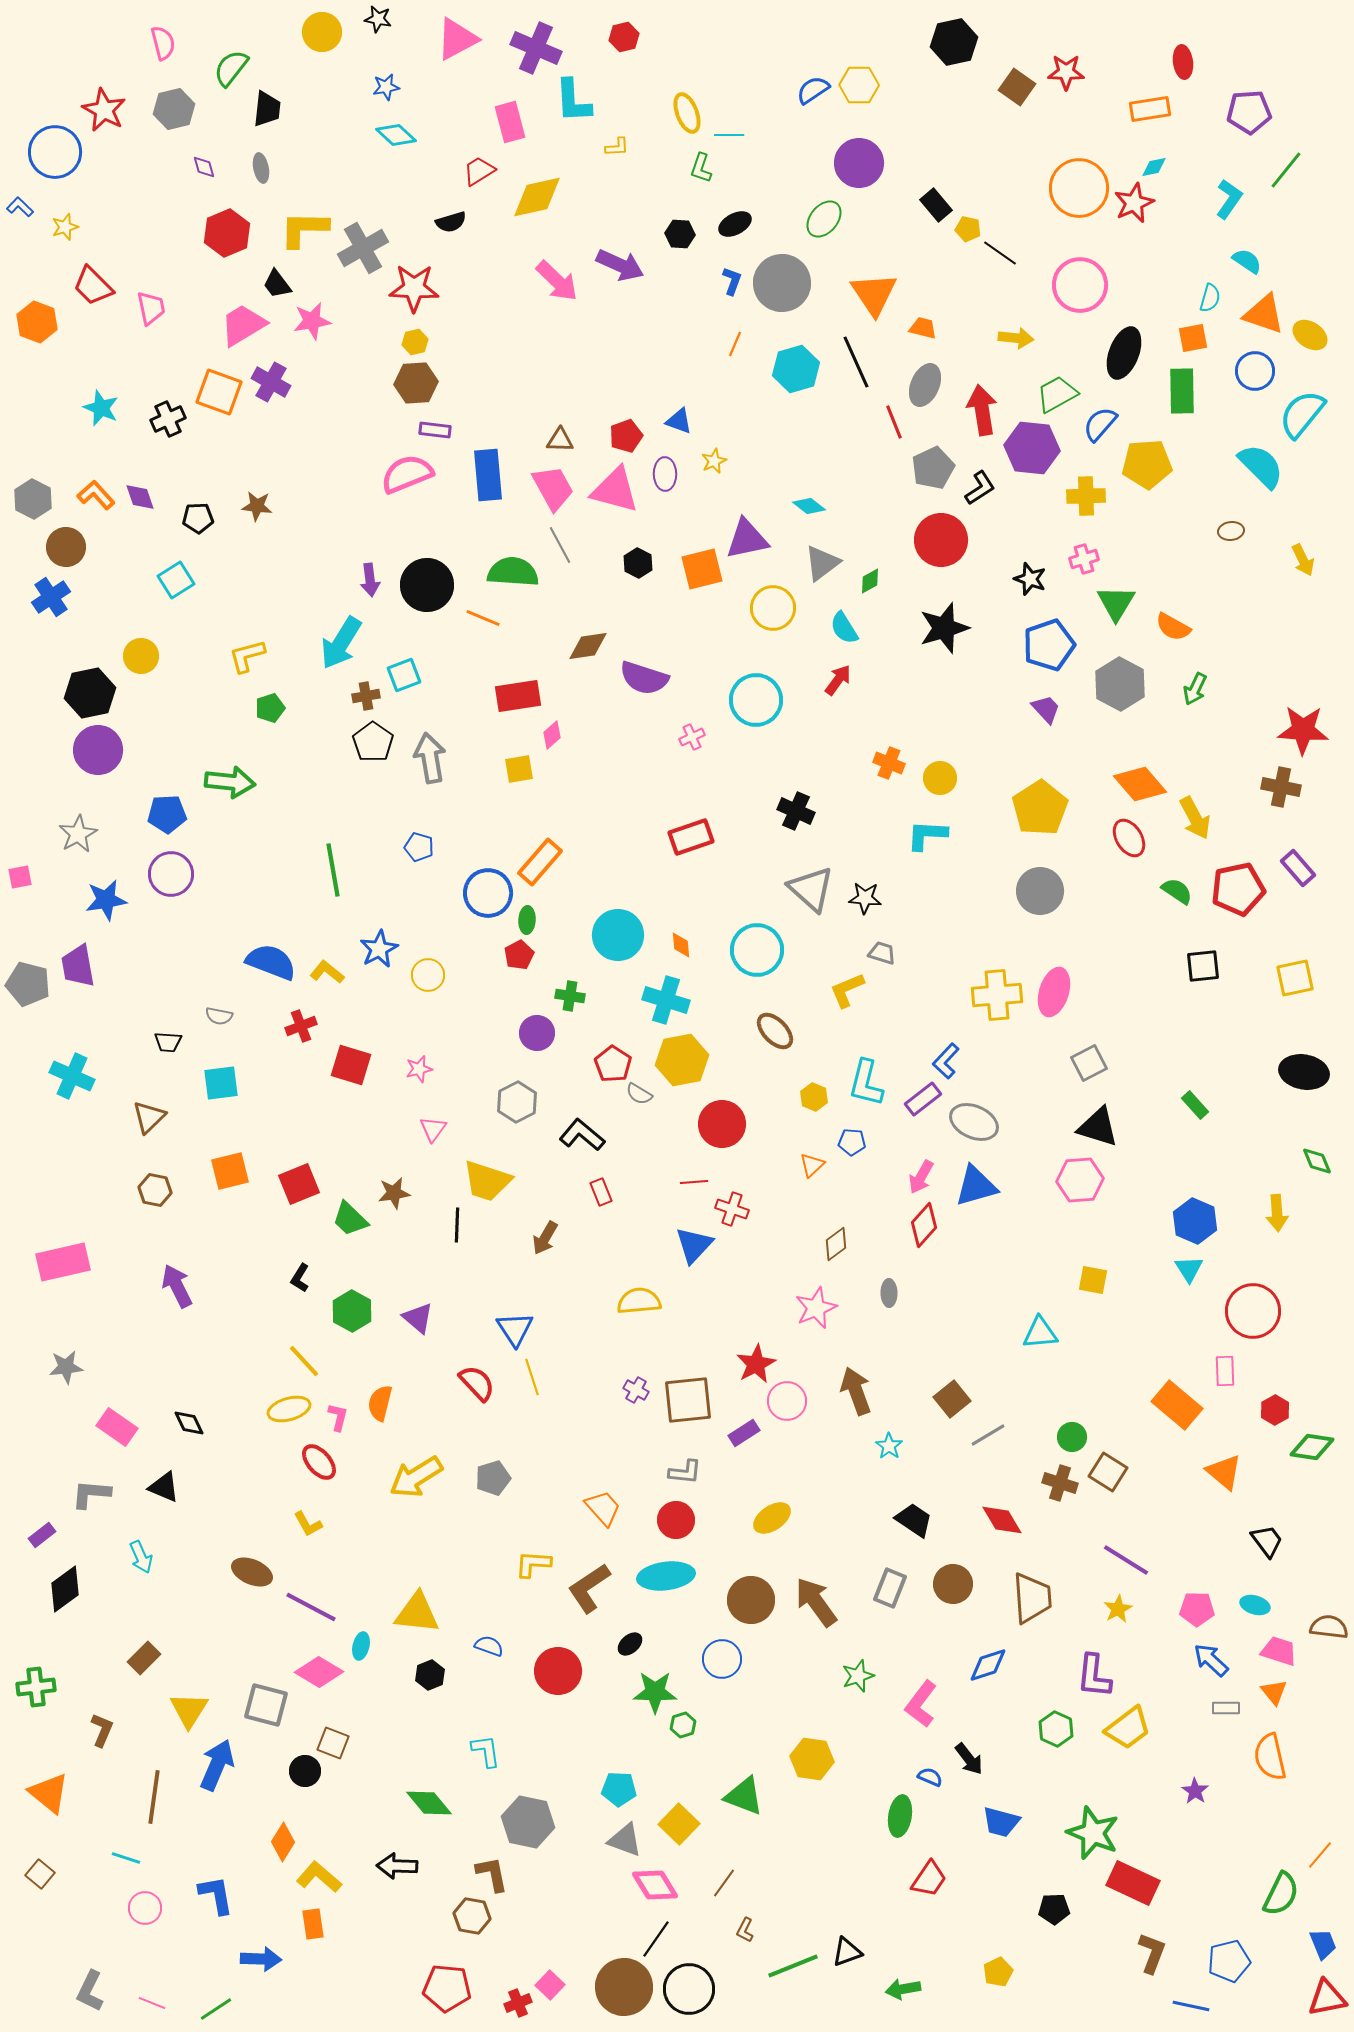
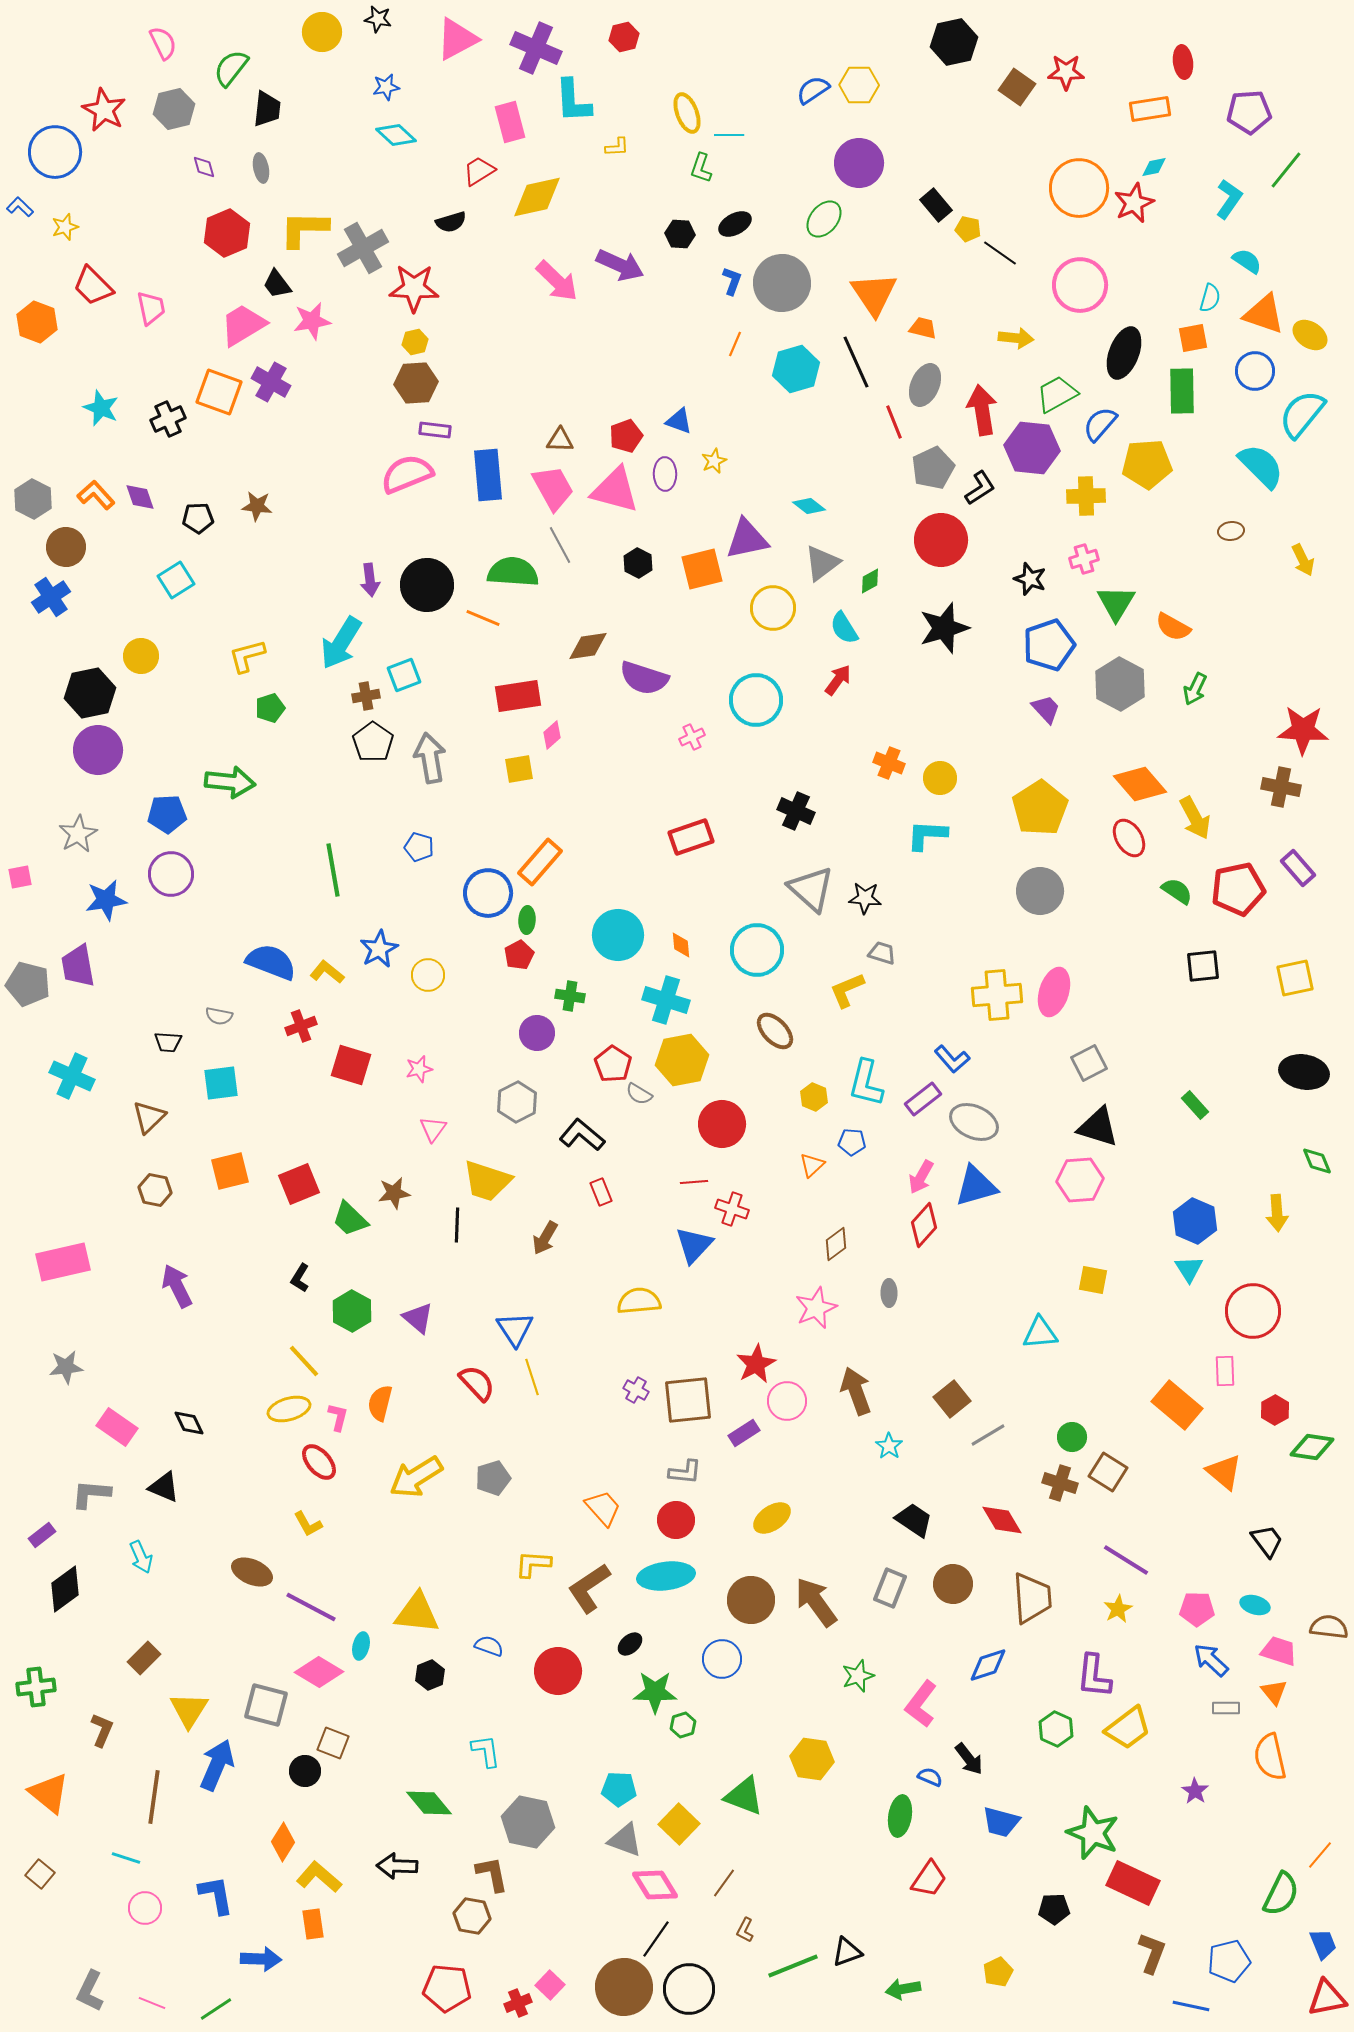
pink semicircle at (163, 43): rotated 12 degrees counterclockwise
blue L-shape at (946, 1061): moved 6 px right, 2 px up; rotated 84 degrees counterclockwise
